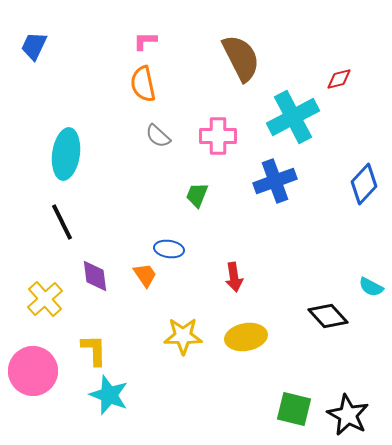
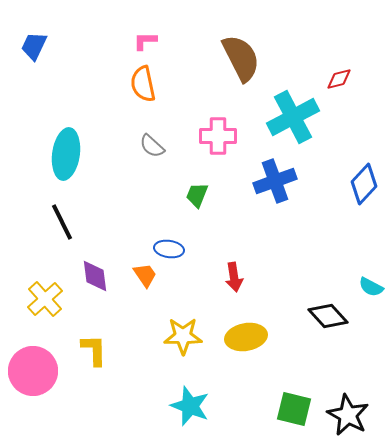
gray semicircle: moved 6 px left, 10 px down
cyan star: moved 81 px right, 11 px down
